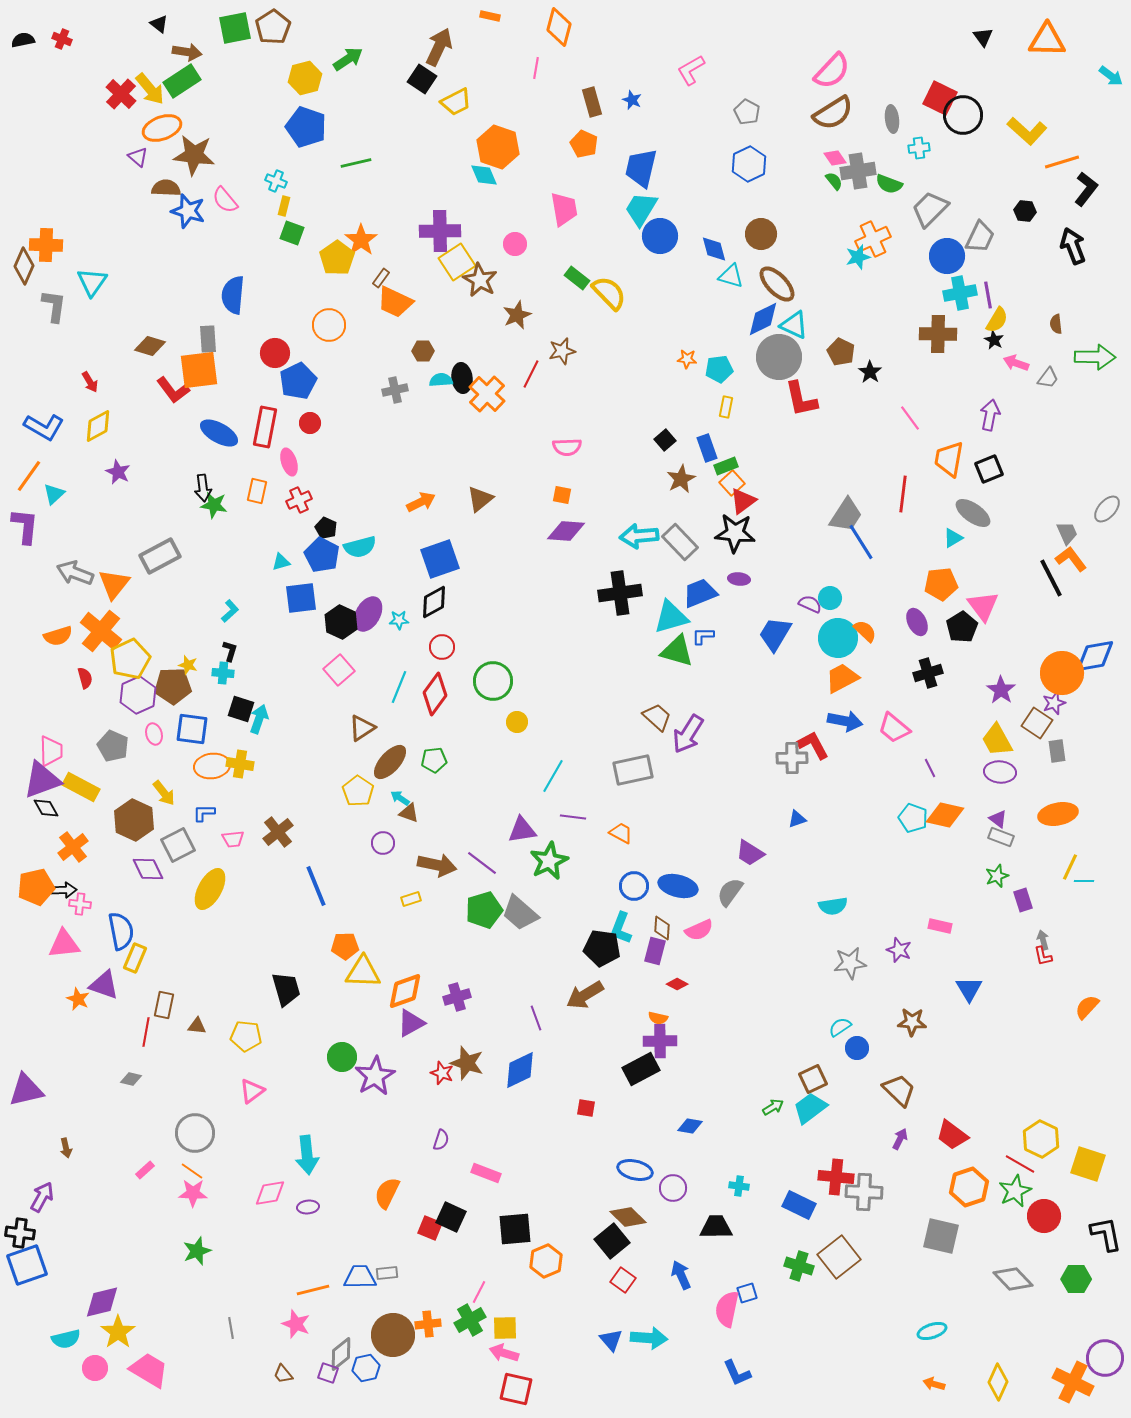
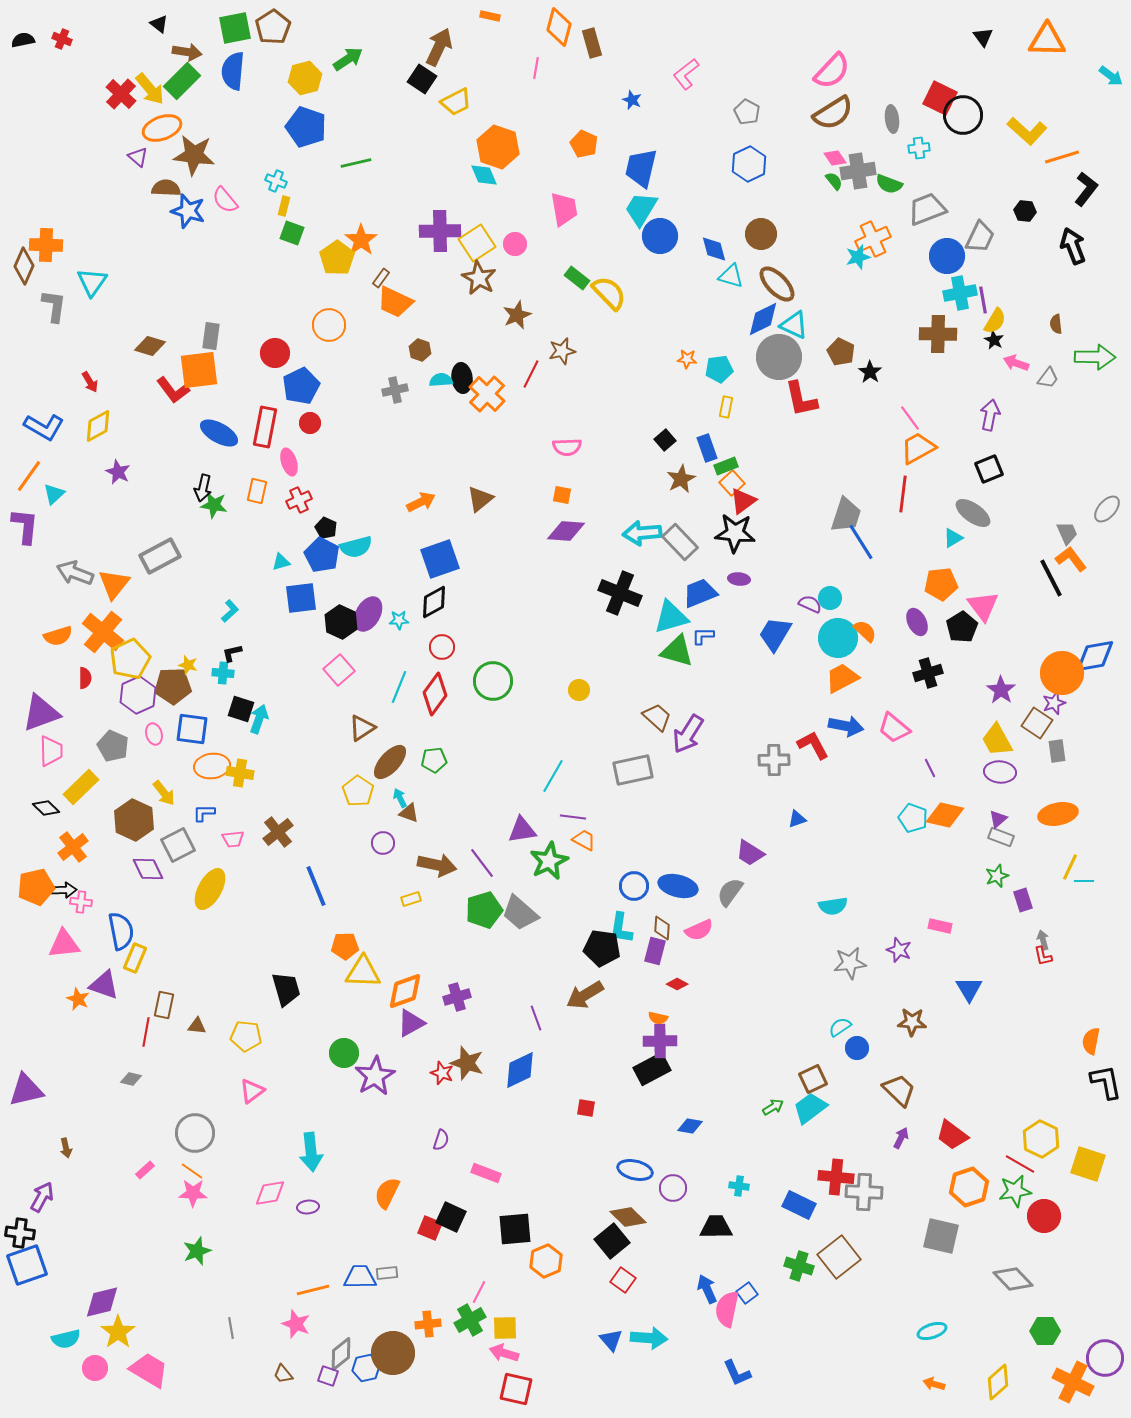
pink L-shape at (691, 70): moved 5 px left, 4 px down; rotated 8 degrees counterclockwise
green rectangle at (182, 81): rotated 12 degrees counterclockwise
brown rectangle at (592, 102): moved 59 px up
orange line at (1062, 162): moved 5 px up
gray trapezoid at (930, 209): moved 3 px left; rotated 24 degrees clockwise
yellow square at (457, 262): moved 20 px right, 19 px up
brown star at (480, 280): moved 1 px left, 2 px up
blue semicircle at (233, 295): moved 224 px up
purple line at (988, 295): moved 5 px left, 5 px down
yellow semicircle at (997, 320): moved 2 px left, 1 px down
gray rectangle at (208, 339): moved 3 px right, 3 px up; rotated 12 degrees clockwise
brown hexagon at (423, 351): moved 3 px left, 1 px up; rotated 20 degrees clockwise
blue pentagon at (298, 381): moved 3 px right, 5 px down
orange trapezoid at (949, 459): moved 31 px left, 11 px up; rotated 51 degrees clockwise
black arrow at (203, 488): rotated 20 degrees clockwise
gray trapezoid at (846, 515): rotated 15 degrees counterclockwise
cyan arrow at (639, 536): moved 3 px right, 3 px up
cyan semicircle at (360, 547): moved 4 px left
black cross at (620, 593): rotated 30 degrees clockwise
orange cross at (101, 631): moved 2 px right, 1 px down
black L-shape at (230, 651): moved 2 px right, 2 px down; rotated 120 degrees counterclockwise
red semicircle at (85, 678): rotated 15 degrees clockwise
blue arrow at (845, 721): moved 1 px right, 5 px down
yellow circle at (517, 722): moved 62 px right, 32 px up
gray cross at (792, 758): moved 18 px left, 2 px down
yellow cross at (240, 764): moved 9 px down
purple triangle at (42, 780): moved 1 px left, 67 px up
yellow rectangle at (81, 787): rotated 72 degrees counterclockwise
cyan arrow at (400, 798): rotated 30 degrees clockwise
black diamond at (46, 808): rotated 16 degrees counterclockwise
purple triangle at (998, 819): rotated 42 degrees clockwise
orange trapezoid at (621, 833): moved 37 px left, 7 px down
purple line at (482, 863): rotated 16 degrees clockwise
pink cross at (80, 904): moved 1 px right, 2 px up
cyan L-shape at (621, 928): rotated 12 degrees counterclockwise
orange semicircle at (1087, 1007): moved 4 px right, 34 px down; rotated 32 degrees counterclockwise
green circle at (342, 1057): moved 2 px right, 4 px up
black rectangle at (641, 1069): moved 11 px right
purple arrow at (900, 1139): moved 1 px right, 1 px up
cyan arrow at (307, 1155): moved 4 px right, 3 px up
green star at (1015, 1191): rotated 16 degrees clockwise
black L-shape at (1106, 1234): moved 152 px up
blue arrow at (681, 1275): moved 26 px right, 14 px down
green hexagon at (1076, 1279): moved 31 px left, 52 px down
blue square at (747, 1293): rotated 20 degrees counterclockwise
brown circle at (393, 1335): moved 18 px down
purple square at (328, 1373): moved 3 px down
yellow diamond at (998, 1382): rotated 24 degrees clockwise
